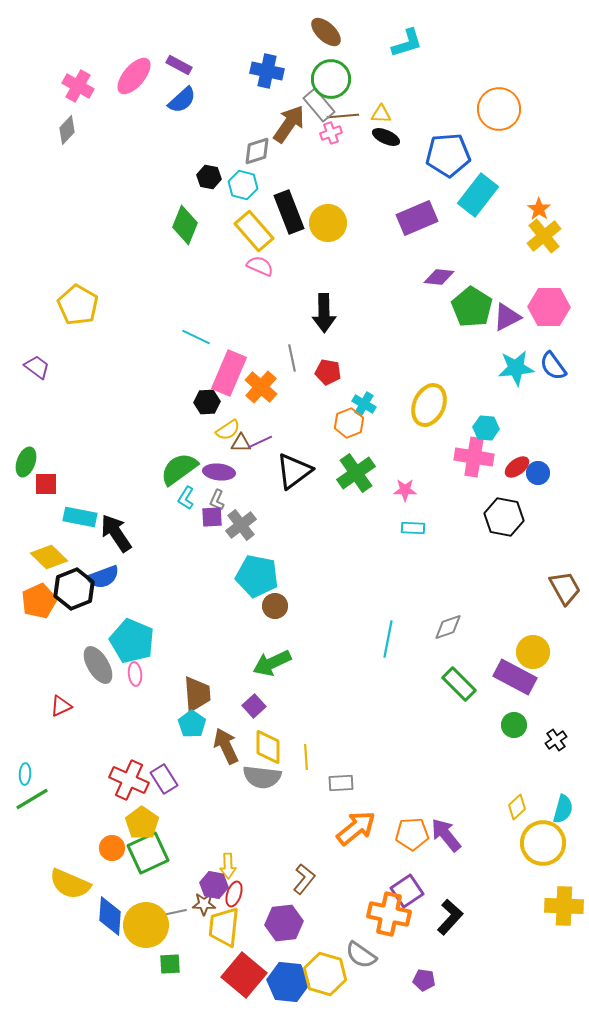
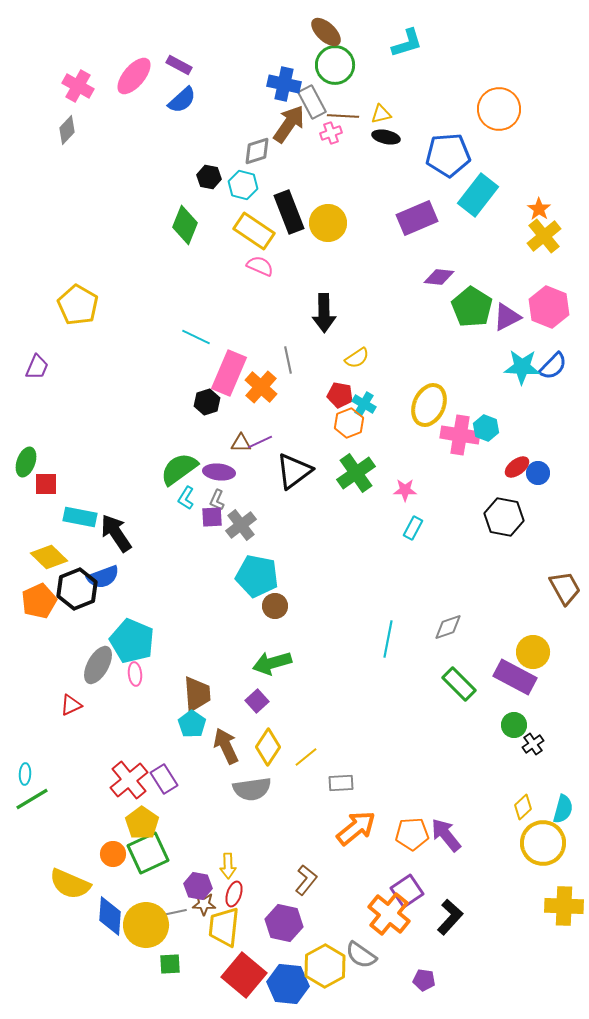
blue cross at (267, 71): moved 17 px right, 13 px down
green circle at (331, 79): moved 4 px right, 14 px up
gray rectangle at (319, 105): moved 7 px left, 3 px up; rotated 12 degrees clockwise
yellow triangle at (381, 114): rotated 15 degrees counterclockwise
brown line at (343, 116): rotated 8 degrees clockwise
black ellipse at (386, 137): rotated 12 degrees counterclockwise
yellow rectangle at (254, 231): rotated 15 degrees counterclockwise
pink hexagon at (549, 307): rotated 21 degrees clockwise
gray line at (292, 358): moved 4 px left, 2 px down
blue semicircle at (553, 366): rotated 100 degrees counterclockwise
purple trapezoid at (37, 367): rotated 76 degrees clockwise
cyan star at (516, 368): moved 6 px right, 1 px up; rotated 9 degrees clockwise
red pentagon at (328, 372): moved 12 px right, 23 px down
black hexagon at (207, 402): rotated 15 degrees counterclockwise
cyan hexagon at (486, 428): rotated 15 degrees clockwise
yellow semicircle at (228, 430): moved 129 px right, 72 px up
pink cross at (474, 457): moved 14 px left, 22 px up
cyan rectangle at (413, 528): rotated 65 degrees counterclockwise
black hexagon at (74, 589): moved 3 px right
green arrow at (272, 663): rotated 9 degrees clockwise
gray ellipse at (98, 665): rotated 60 degrees clockwise
red triangle at (61, 706): moved 10 px right, 1 px up
purple square at (254, 706): moved 3 px right, 5 px up
black cross at (556, 740): moved 23 px left, 4 px down
yellow diamond at (268, 747): rotated 33 degrees clockwise
yellow line at (306, 757): rotated 55 degrees clockwise
gray semicircle at (262, 777): moved 10 px left, 12 px down; rotated 15 degrees counterclockwise
red cross at (129, 780): rotated 27 degrees clockwise
yellow diamond at (517, 807): moved 6 px right
orange circle at (112, 848): moved 1 px right, 6 px down
brown L-shape at (304, 879): moved 2 px right, 1 px down
purple hexagon at (214, 885): moved 16 px left, 1 px down
orange cross at (389, 914): rotated 27 degrees clockwise
purple hexagon at (284, 923): rotated 18 degrees clockwise
yellow hexagon at (325, 974): moved 8 px up; rotated 15 degrees clockwise
blue hexagon at (288, 982): moved 2 px down
